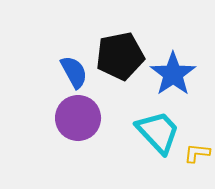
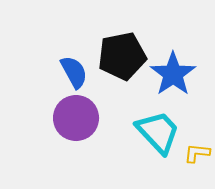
black pentagon: moved 2 px right
purple circle: moved 2 px left
